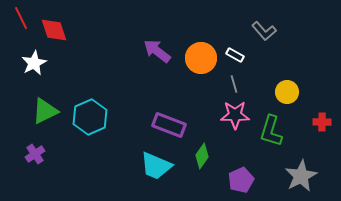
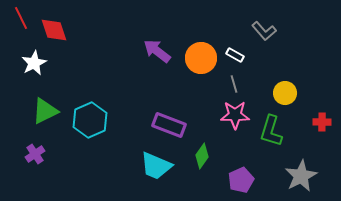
yellow circle: moved 2 px left, 1 px down
cyan hexagon: moved 3 px down
